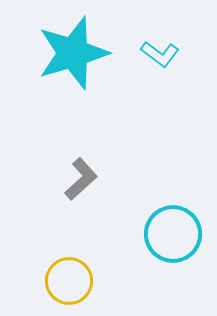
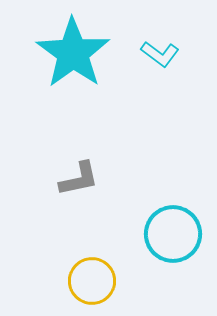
cyan star: rotated 20 degrees counterclockwise
gray L-shape: moved 2 px left; rotated 30 degrees clockwise
yellow circle: moved 23 px right
